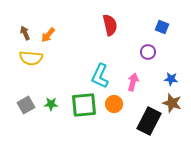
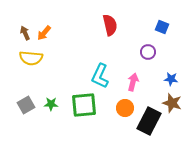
orange arrow: moved 4 px left, 2 px up
orange circle: moved 11 px right, 4 px down
